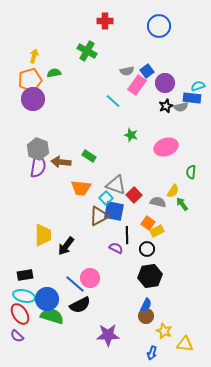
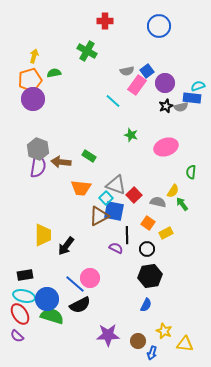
yellow rectangle at (157, 231): moved 9 px right, 2 px down
brown circle at (146, 316): moved 8 px left, 25 px down
